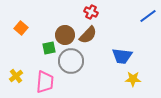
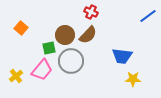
pink trapezoid: moved 3 px left, 12 px up; rotated 35 degrees clockwise
